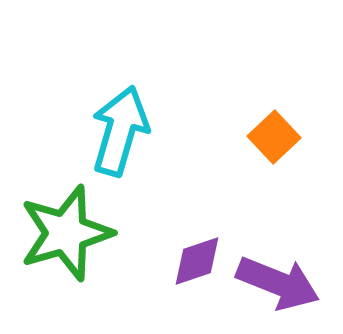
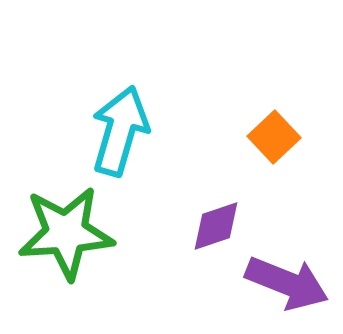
green star: rotated 12 degrees clockwise
purple diamond: moved 19 px right, 35 px up
purple arrow: moved 9 px right
